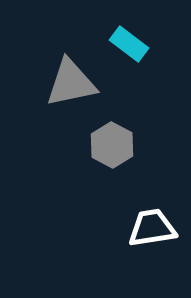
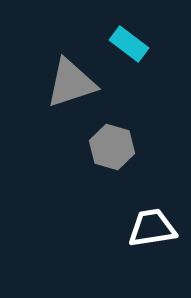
gray triangle: rotated 6 degrees counterclockwise
gray hexagon: moved 2 px down; rotated 12 degrees counterclockwise
